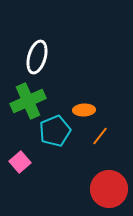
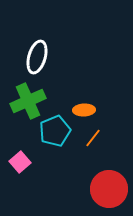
orange line: moved 7 px left, 2 px down
